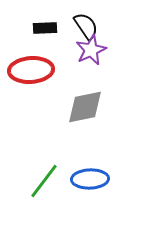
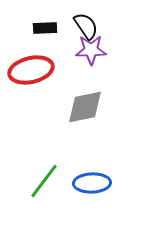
purple star: rotated 24 degrees clockwise
red ellipse: rotated 9 degrees counterclockwise
blue ellipse: moved 2 px right, 4 px down
